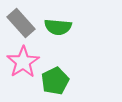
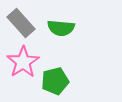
green semicircle: moved 3 px right, 1 px down
green pentagon: rotated 12 degrees clockwise
